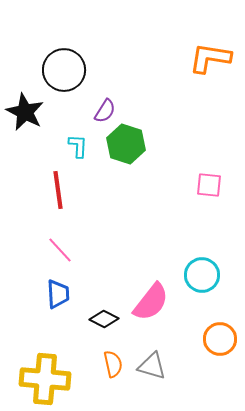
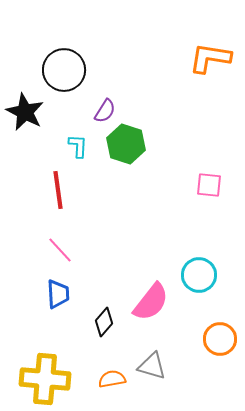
cyan circle: moved 3 px left
black diamond: moved 3 px down; rotated 76 degrees counterclockwise
orange semicircle: moved 1 px left, 15 px down; rotated 88 degrees counterclockwise
